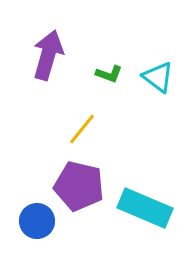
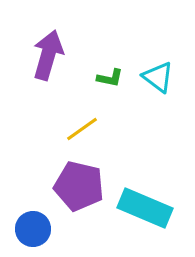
green L-shape: moved 1 px right, 4 px down; rotated 8 degrees counterclockwise
yellow line: rotated 16 degrees clockwise
blue circle: moved 4 px left, 8 px down
